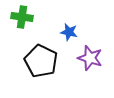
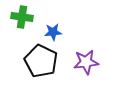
blue star: moved 16 px left; rotated 18 degrees counterclockwise
purple star: moved 4 px left, 4 px down; rotated 25 degrees counterclockwise
